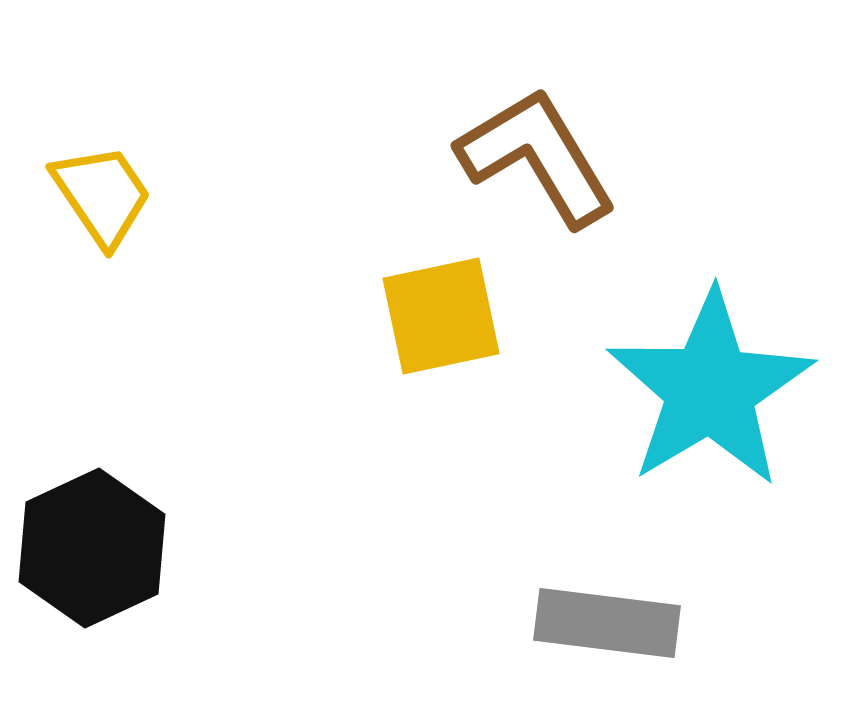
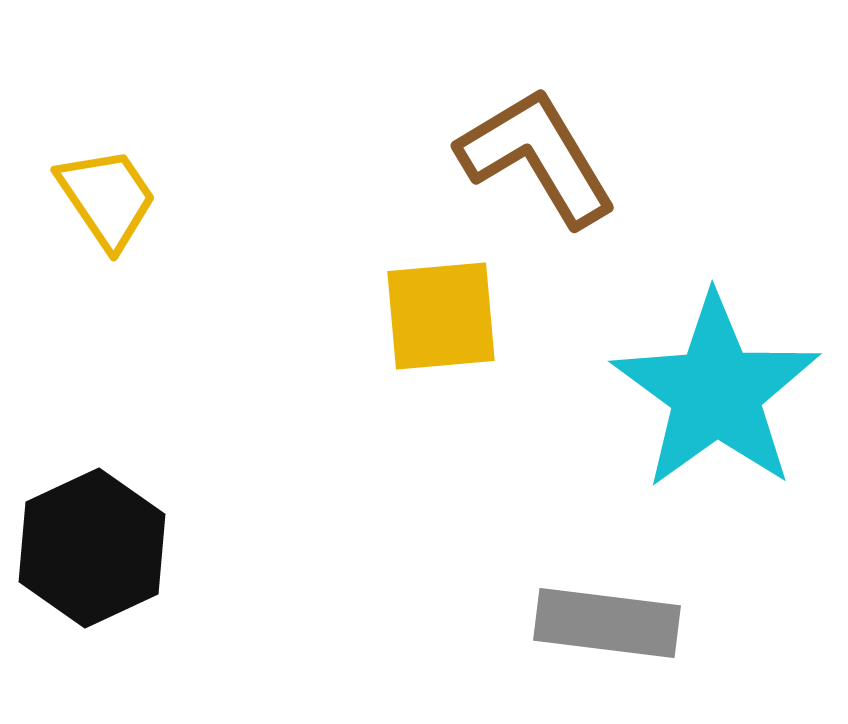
yellow trapezoid: moved 5 px right, 3 px down
yellow square: rotated 7 degrees clockwise
cyan star: moved 6 px right, 3 px down; rotated 5 degrees counterclockwise
